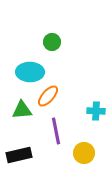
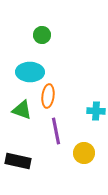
green circle: moved 10 px left, 7 px up
orange ellipse: rotated 35 degrees counterclockwise
green triangle: rotated 25 degrees clockwise
black rectangle: moved 1 px left, 6 px down; rotated 25 degrees clockwise
